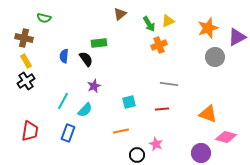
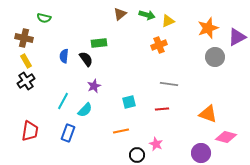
green arrow: moved 2 px left, 9 px up; rotated 42 degrees counterclockwise
